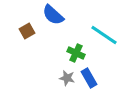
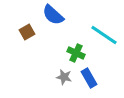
brown square: moved 1 px down
gray star: moved 3 px left, 1 px up
